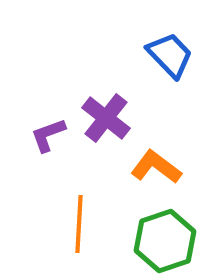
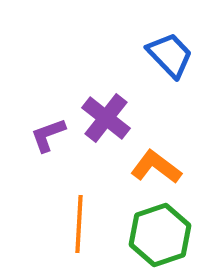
green hexagon: moved 5 px left, 6 px up
